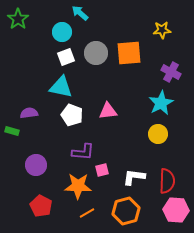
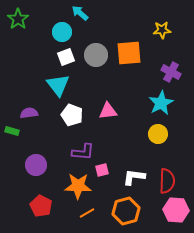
gray circle: moved 2 px down
cyan triangle: moved 3 px left, 2 px up; rotated 40 degrees clockwise
